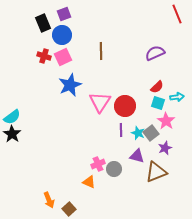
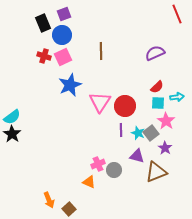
cyan square: rotated 16 degrees counterclockwise
purple star: rotated 16 degrees counterclockwise
gray circle: moved 1 px down
